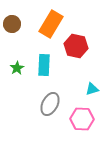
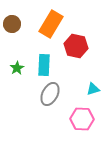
cyan triangle: moved 1 px right
gray ellipse: moved 10 px up
